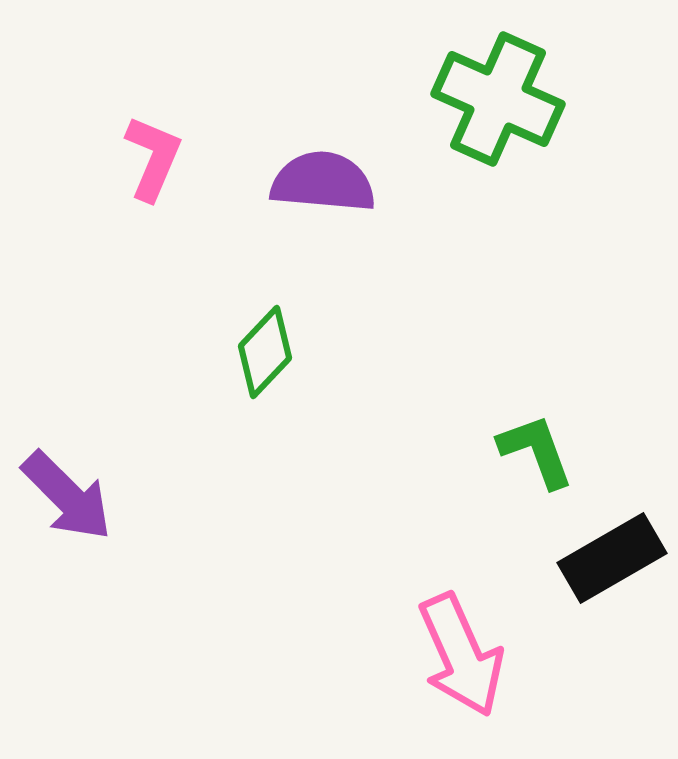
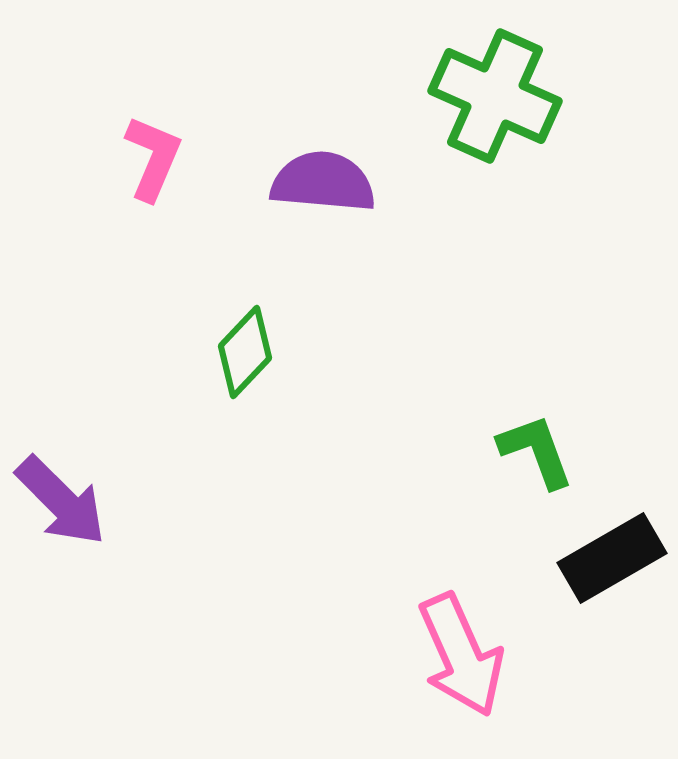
green cross: moved 3 px left, 3 px up
green diamond: moved 20 px left
purple arrow: moved 6 px left, 5 px down
